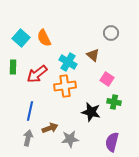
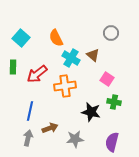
orange semicircle: moved 12 px right
cyan cross: moved 3 px right, 4 px up
gray star: moved 5 px right
